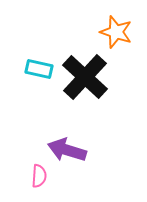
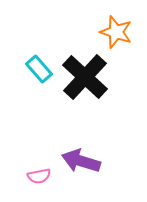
cyan rectangle: rotated 36 degrees clockwise
purple arrow: moved 14 px right, 11 px down
pink semicircle: rotated 75 degrees clockwise
